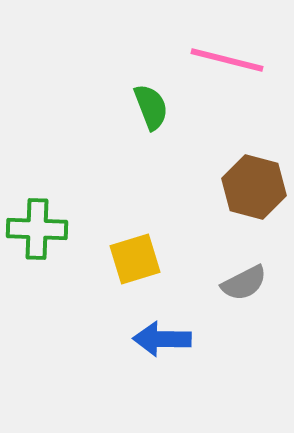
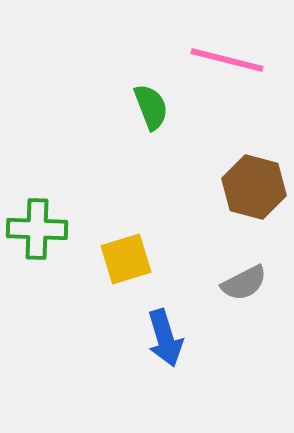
yellow square: moved 9 px left
blue arrow: moved 3 px right, 1 px up; rotated 108 degrees counterclockwise
